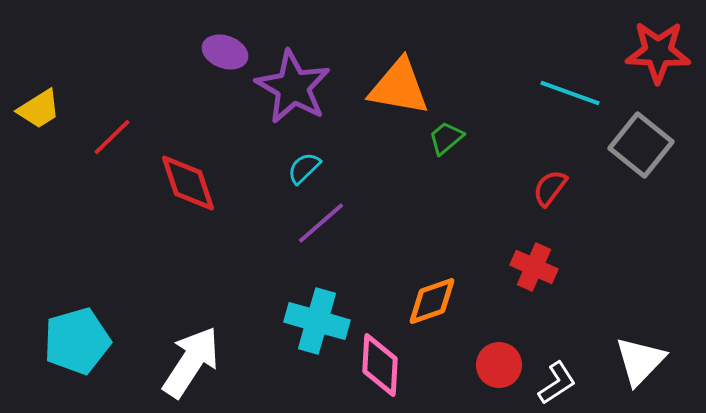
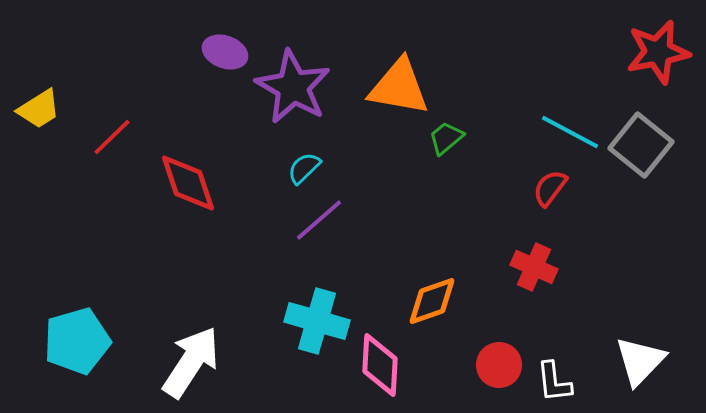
red star: rotated 14 degrees counterclockwise
cyan line: moved 39 px down; rotated 8 degrees clockwise
purple line: moved 2 px left, 3 px up
white L-shape: moved 3 px left, 1 px up; rotated 117 degrees clockwise
